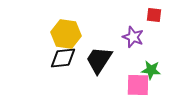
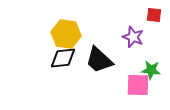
black trapezoid: rotated 80 degrees counterclockwise
